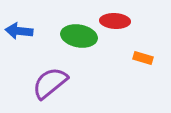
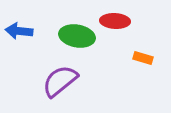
green ellipse: moved 2 px left
purple semicircle: moved 10 px right, 2 px up
